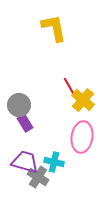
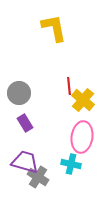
red line: rotated 24 degrees clockwise
gray circle: moved 12 px up
cyan cross: moved 17 px right, 2 px down
